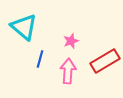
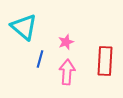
pink star: moved 5 px left, 1 px down
red rectangle: rotated 56 degrees counterclockwise
pink arrow: moved 1 px left, 1 px down
